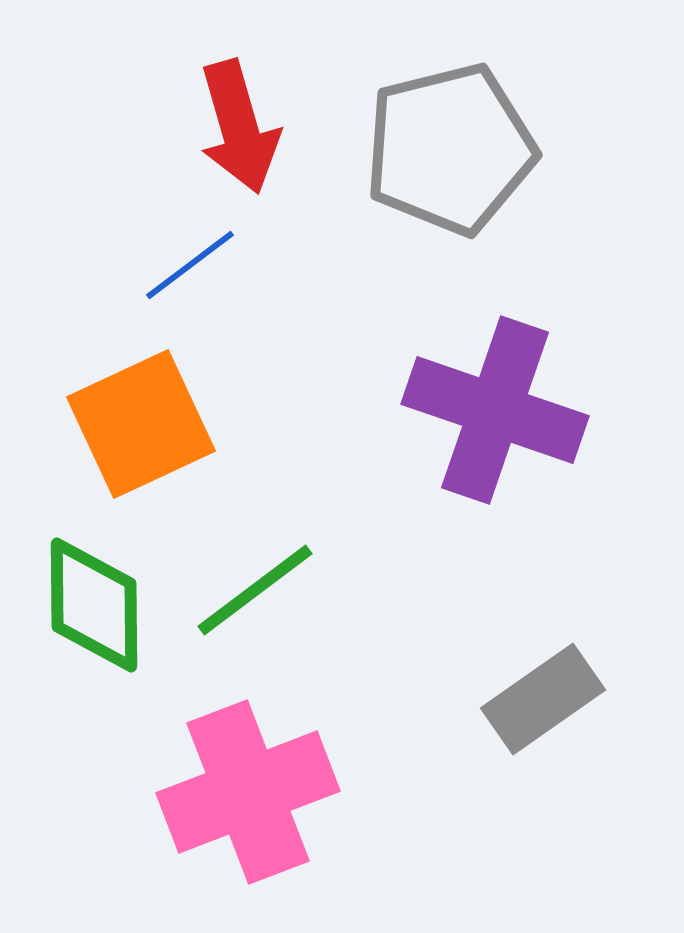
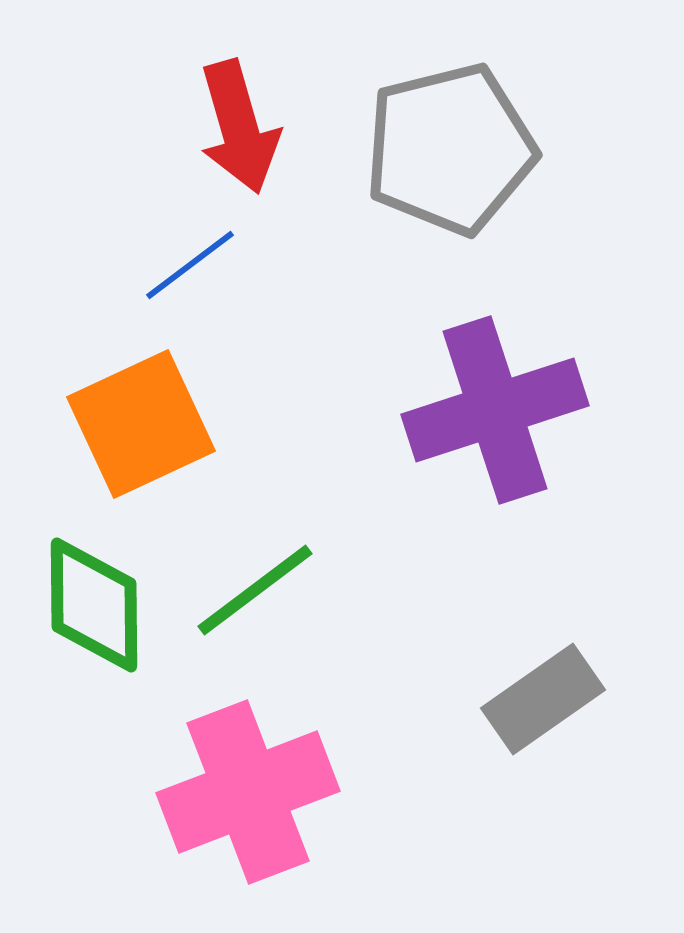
purple cross: rotated 37 degrees counterclockwise
